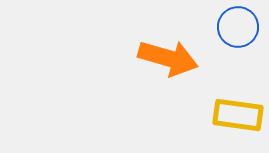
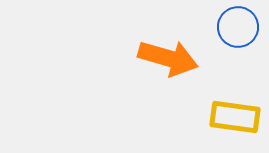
yellow rectangle: moved 3 px left, 2 px down
